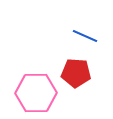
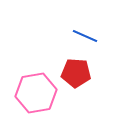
pink hexagon: rotated 9 degrees counterclockwise
